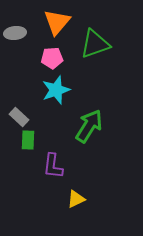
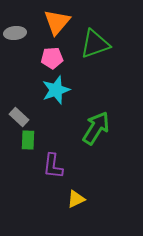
green arrow: moved 7 px right, 2 px down
